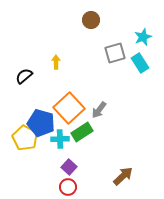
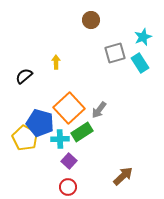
blue pentagon: moved 1 px left
purple square: moved 6 px up
